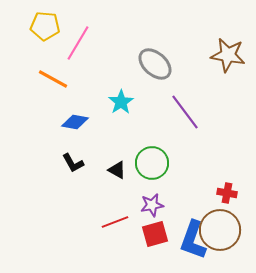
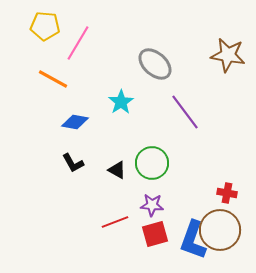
purple star: rotated 15 degrees clockwise
